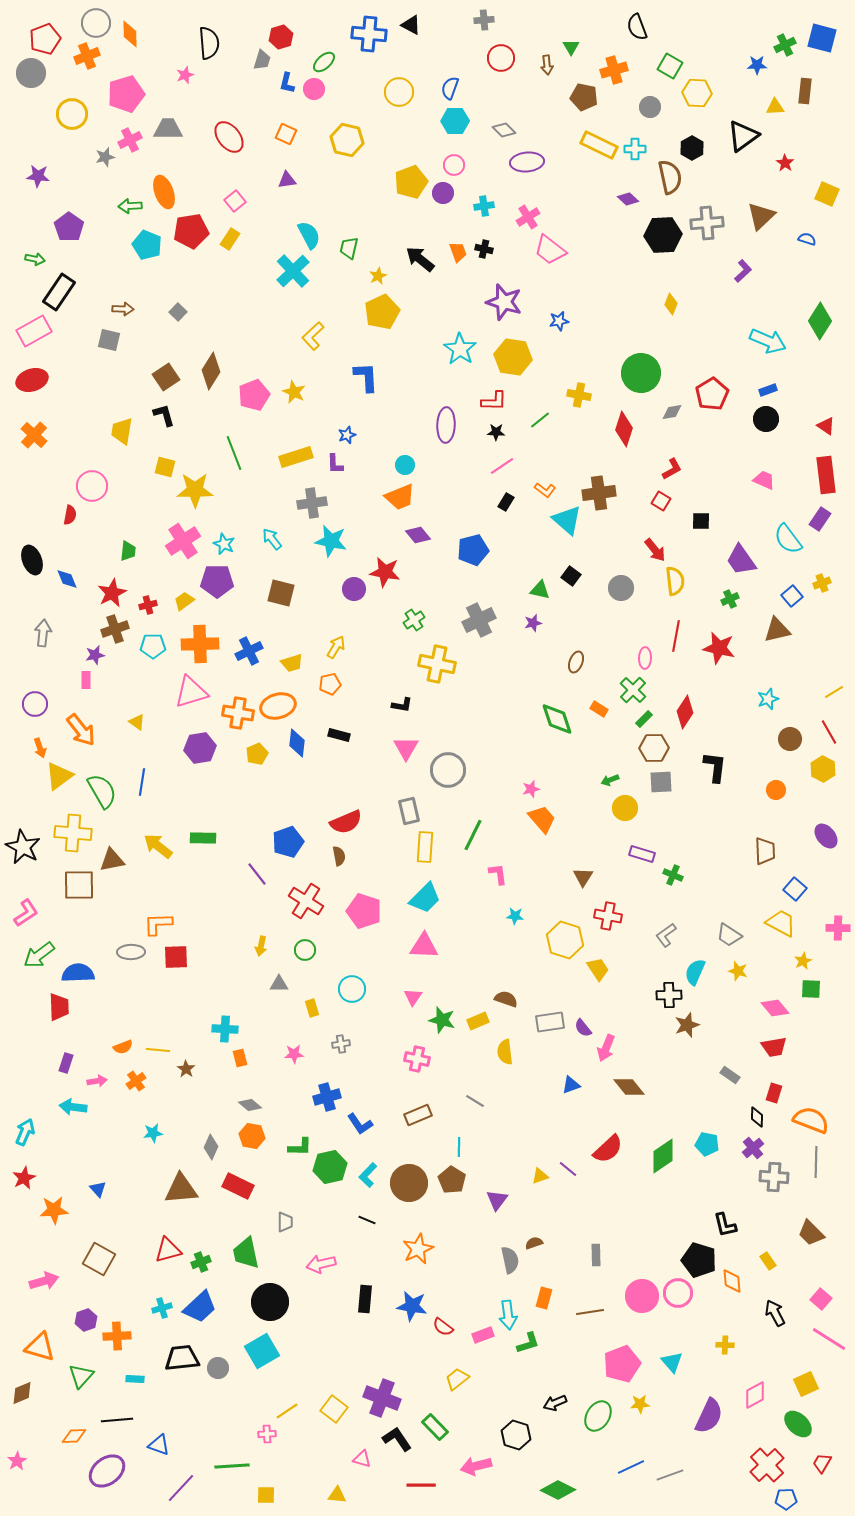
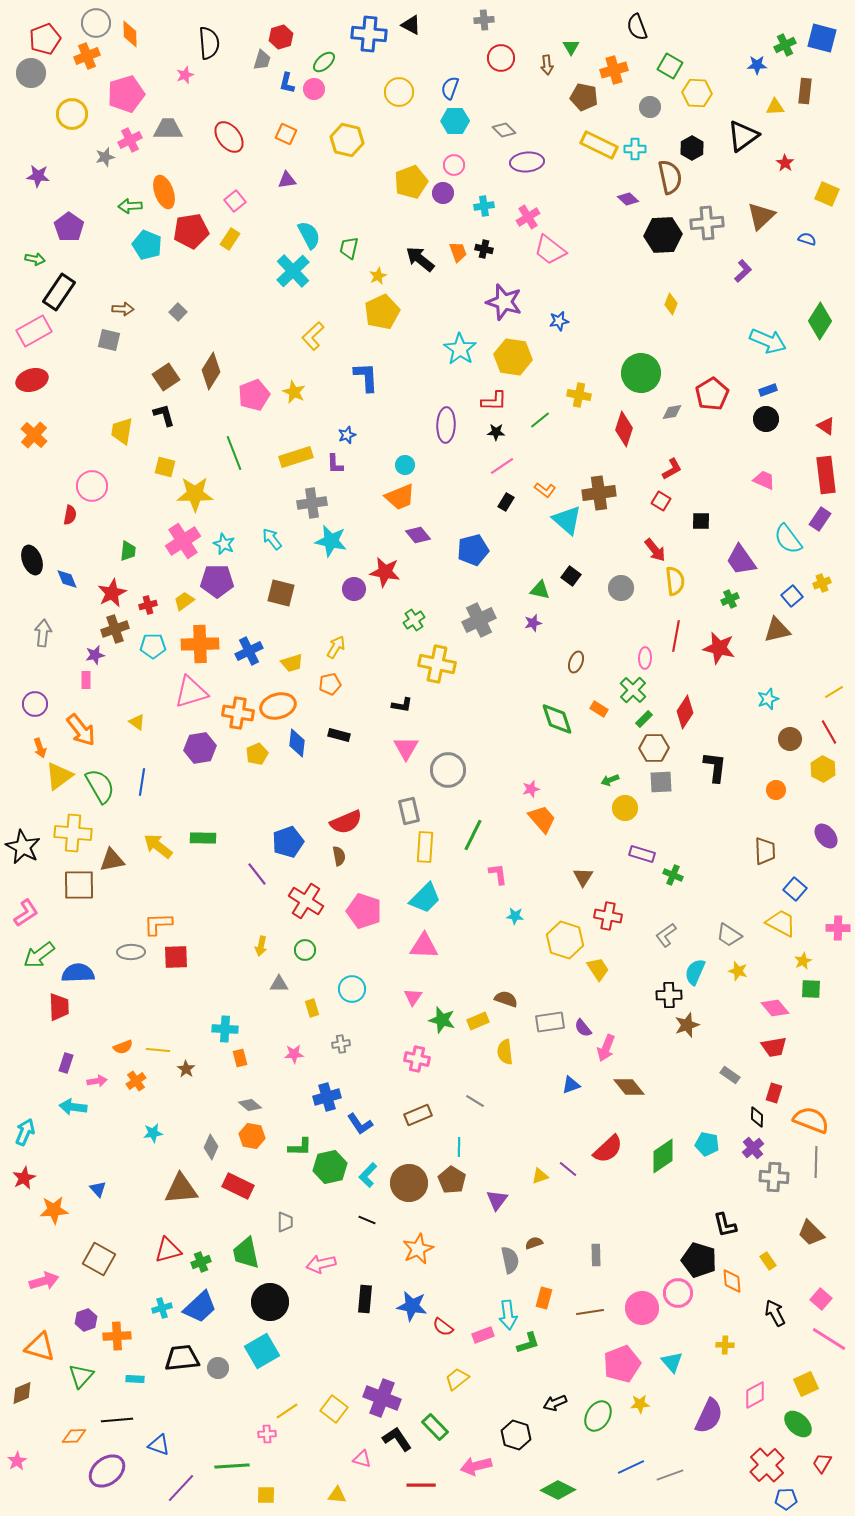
yellow star at (195, 490): moved 4 px down
green semicircle at (102, 791): moved 2 px left, 5 px up
pink circle at (642, 1296): moved 12 px down
